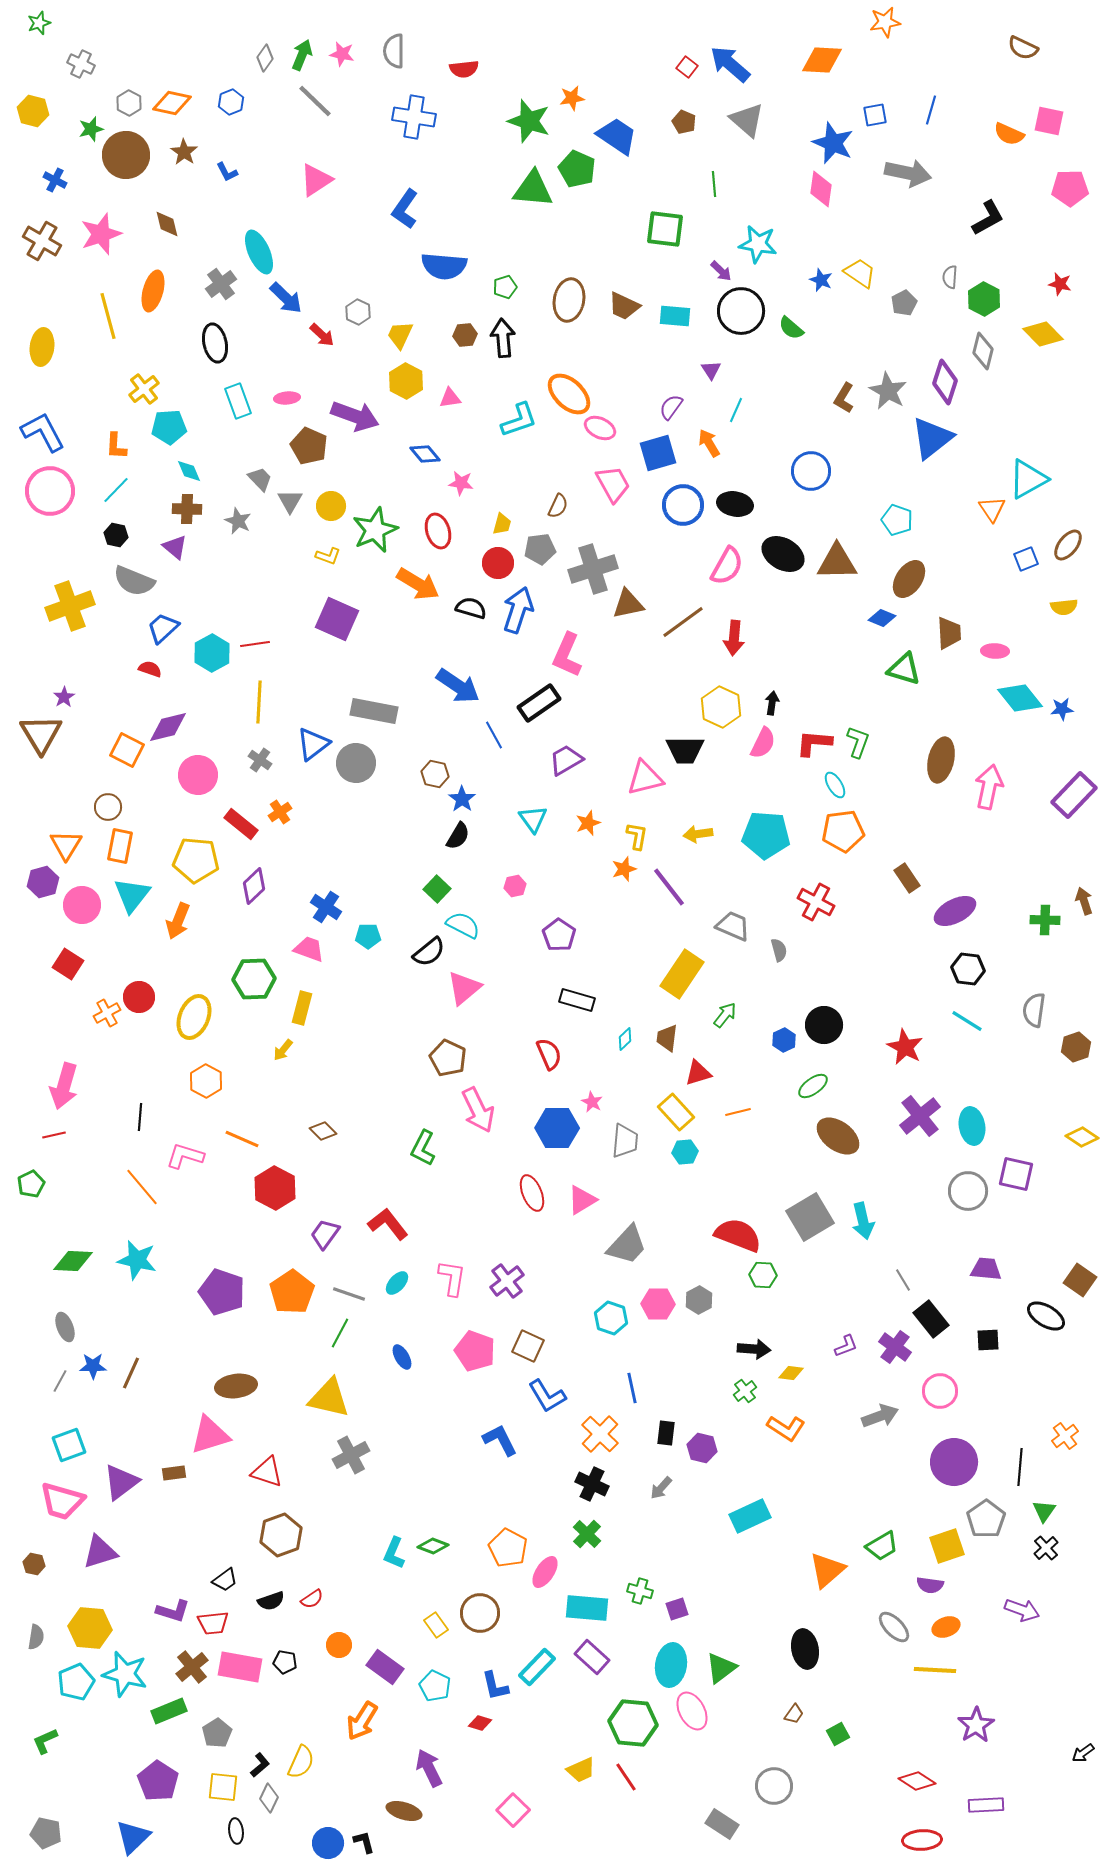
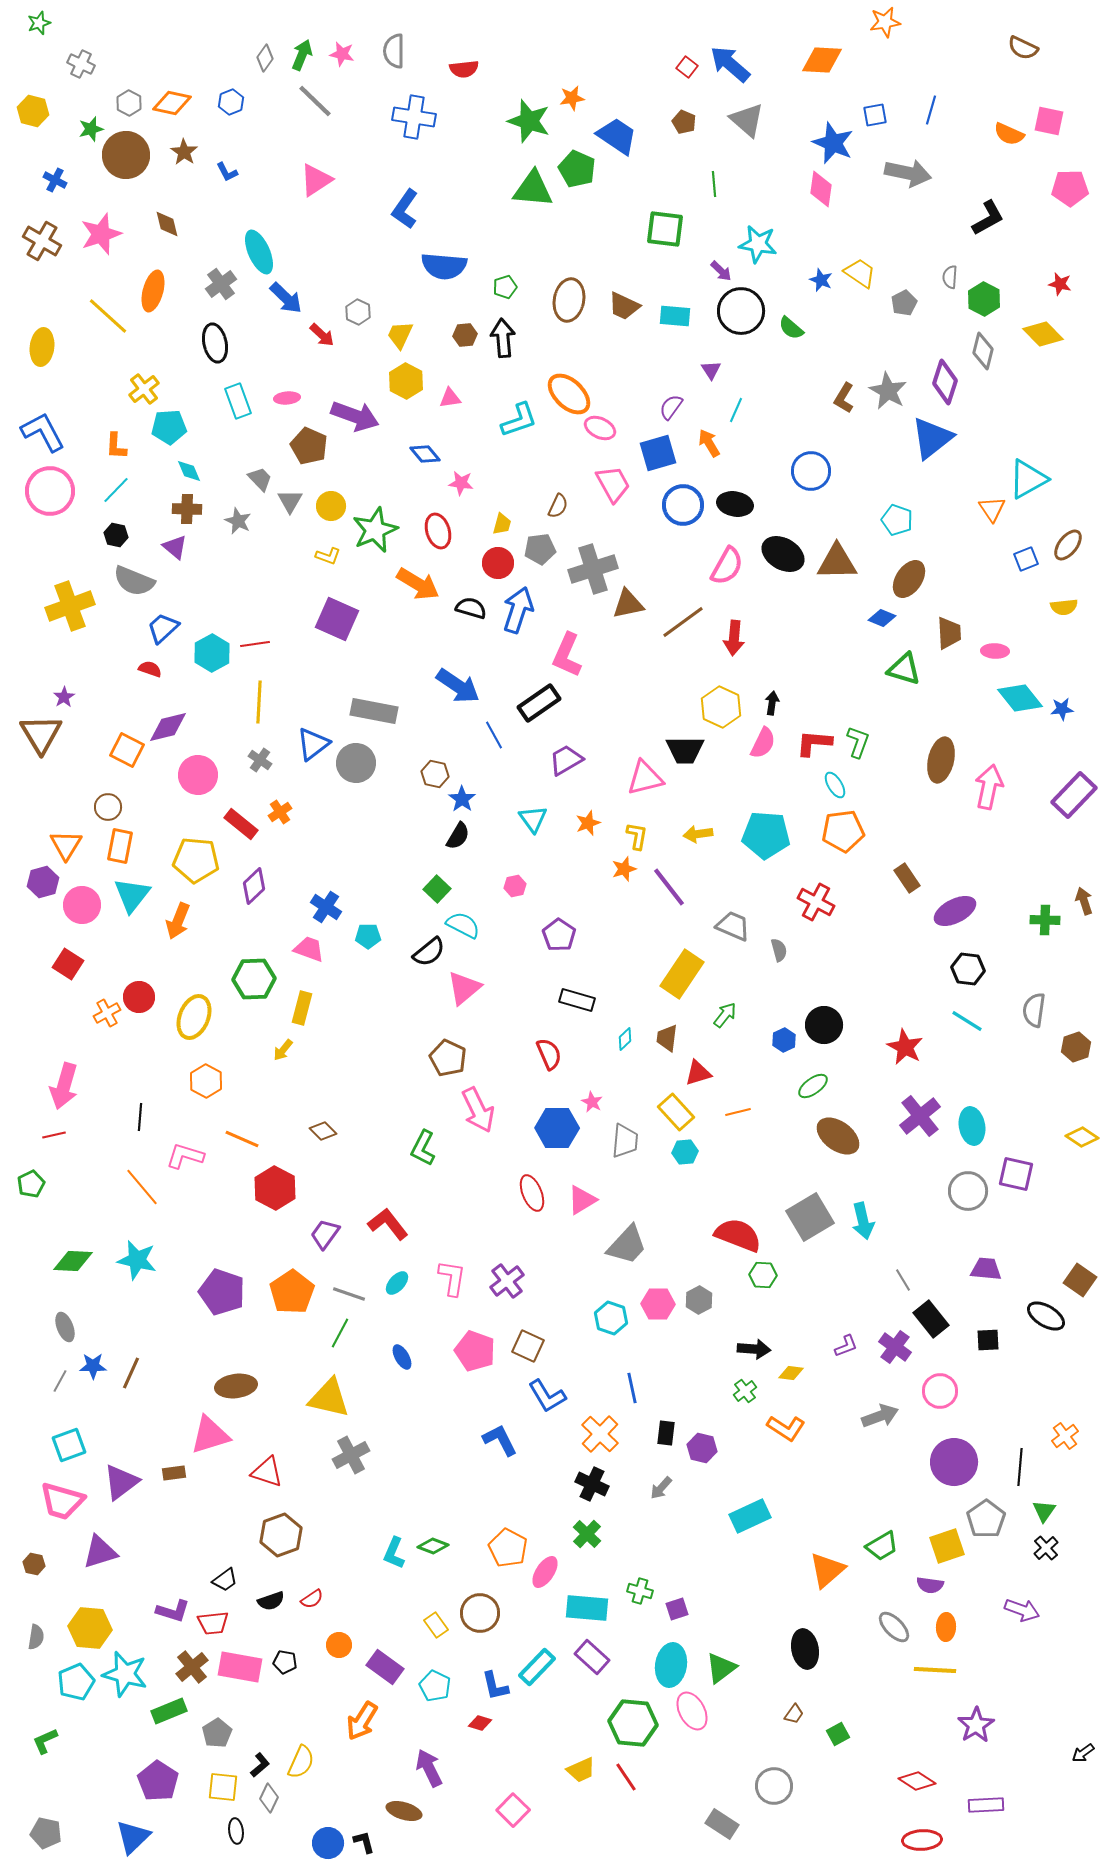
yellow line at (108, 316): rotated 33 degrees counterclockwise
orange ellipse at (946, 1627): rotated 68 degrees counterclockwise
